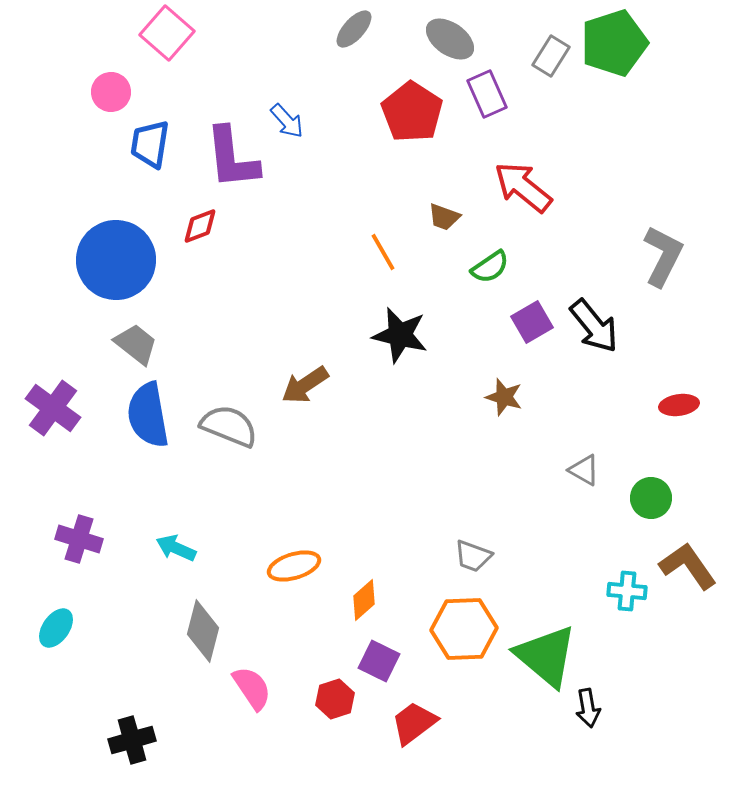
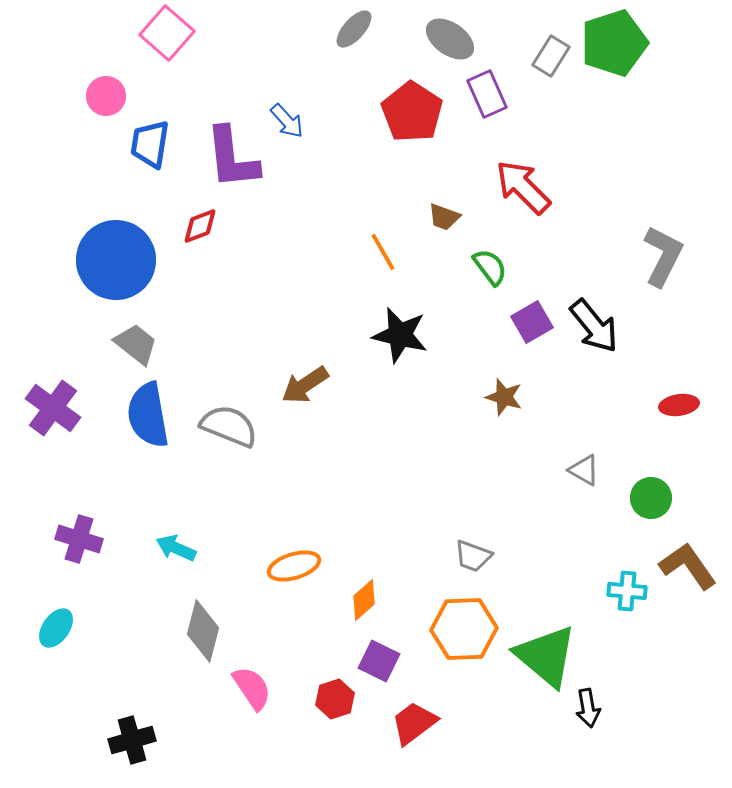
pink circle at (111, 92): moved 5 px left, 4 px down
red arrow at (523, 187): rotated 6 degrees clockwise
green semicircle at (490, 267): rotated 93 degrees counterclockwise
